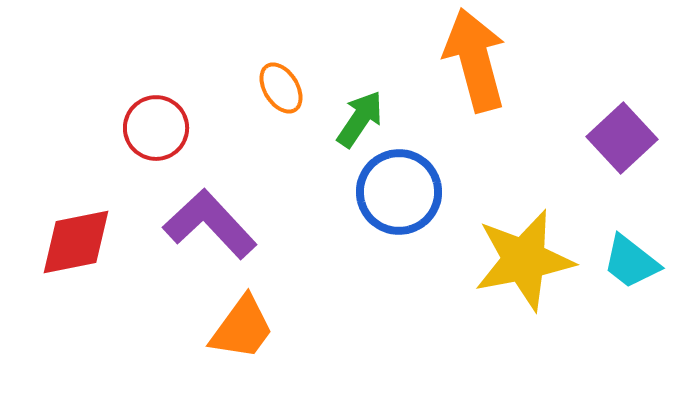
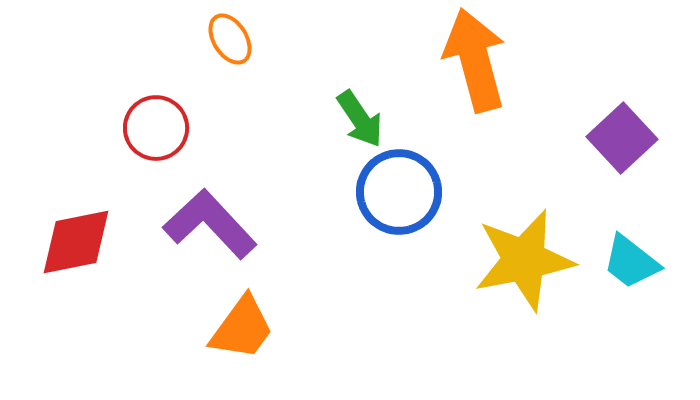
orange ellipse: moved 51 px left, 49 px up
green arrow: rotated 112 degrees clockwise
